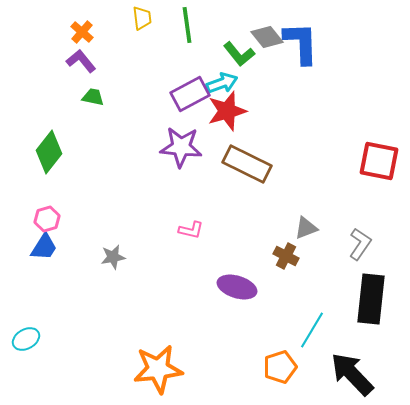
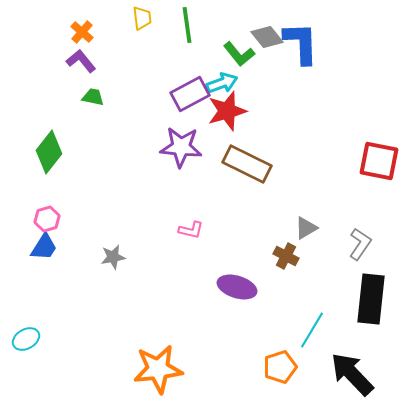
gray triangle: rotated 10 degrees counterclockwise
